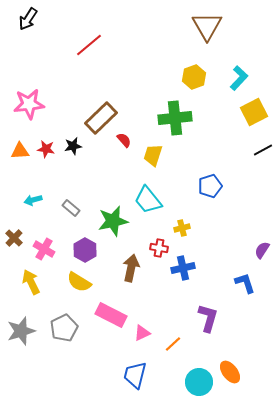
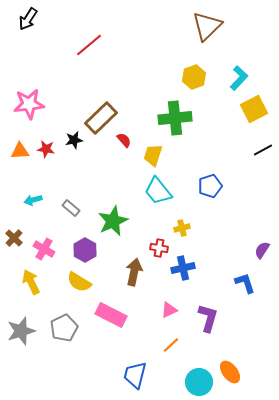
brown triangle: rotated 16 degrees clockwise
yellow square: moved 3 px up
black star: moved 1 px right, 6 px up
cyan trapezoid: moved 10 px right, 9 px up
green star: rotated 12 degrees counterclockwise
brown arrow: moved 3 px right, 4 px down
pink triangle: moved 27 px right, 23 px up
orange line: moved 2 px left, 1 px down
